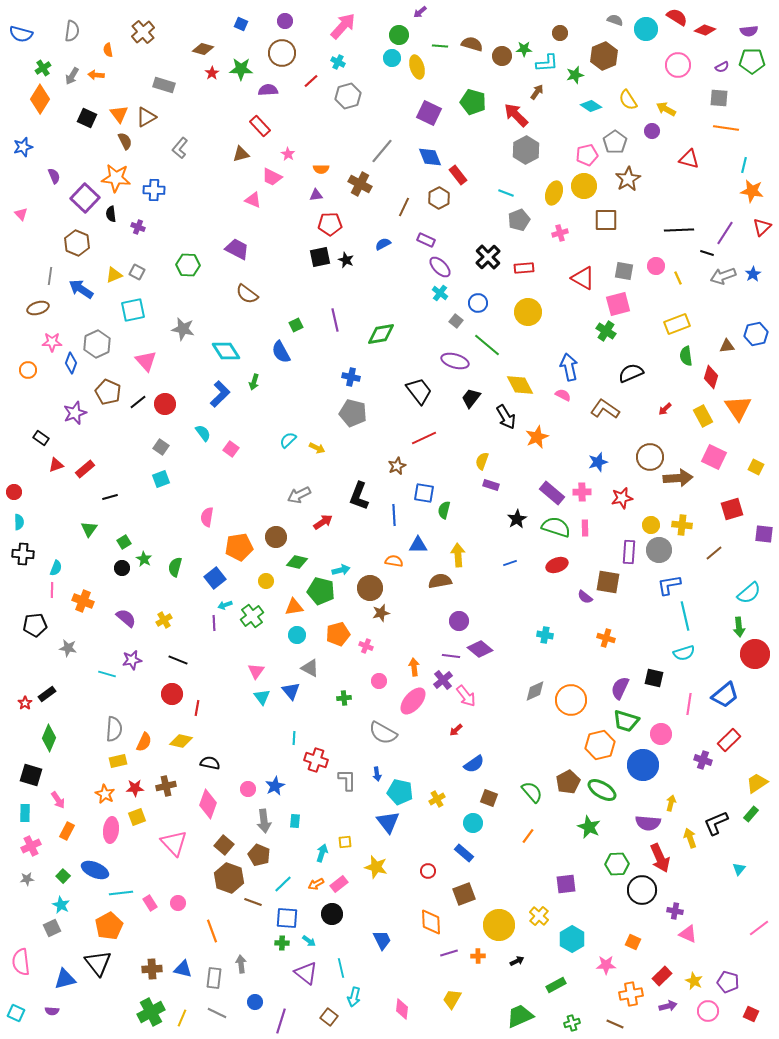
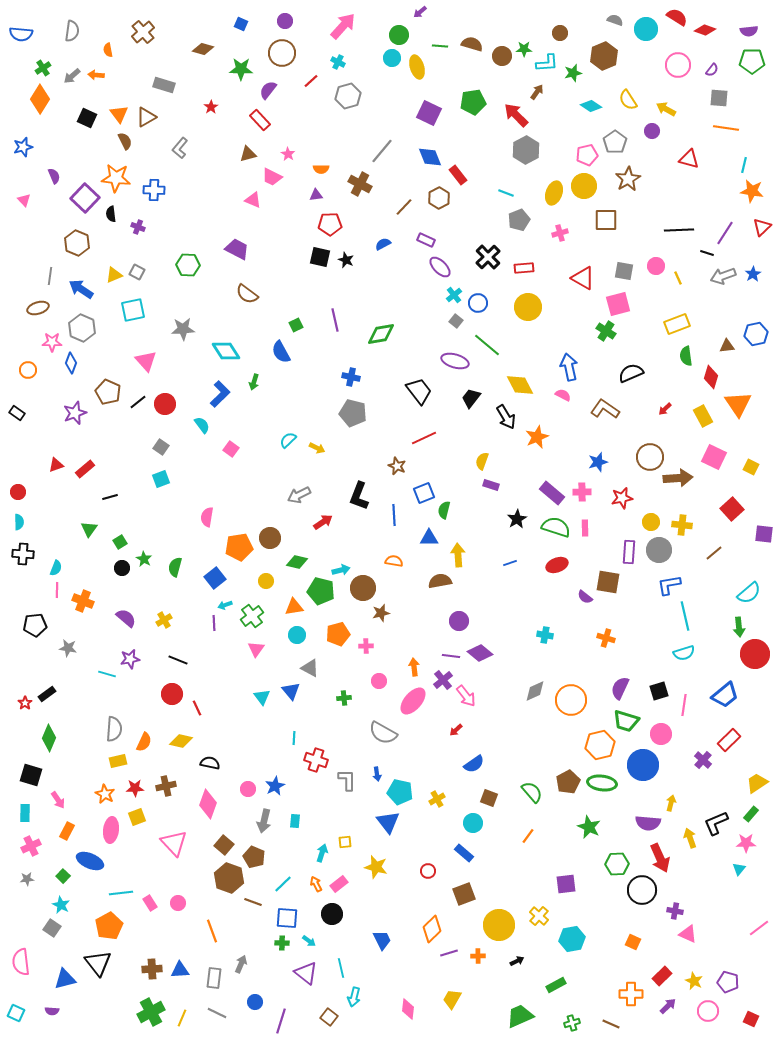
blue semicircle at (21, 34): rotated 10 degrees counterclockwise
purple semicircle at (722, 67): moved 10 px left, 3 px down; rotated 24 degrees counterclockwise
red star at (212, 73): moved 1 px left, 34 px down
green star at (575, 75): moved 2 px left, 2 px up
gray arrow at (72, 76): rotated 18 degrees clockwise
purple semicircle at (268, 90): rotated 48 degrees counterclockwise
green pentagon at (473, 102): rotated 25 degrees counterclockwise
red rectangle at (260, 126): moved 6 px up
brown triangle at (241, 154): moved 7 px right
brown line at (404, 207): rotated 18 degrees clockwise
pink triangle at (21, 214): moved 3 px right, 14 px up
black square at (320, 257): rotated 25 degrees clockwise
cyan cross at (440, 293): moved 14 px right, 2 px down; rotated 14 degrees clockwise
yellow circle at (528, 312): moved 5 px up
gray star at (183, 329): rotated 15 degrees counterclockwise
gray hexagon at (97, 344): moved 15 px left, 16 px up; rotated 12 degrees counterclockwise
orange triangle at (738, 408): moved 4 px up
cyan semicircle at (203, 433): moved 1 px left, 8 px up
black rectangle at (41, 438): moved 24 px left, 25 px up
brown star at (397, 466): rotated 24 degrees counterclockwise
yellow square at (756, 467): moved 5 px left
red circle at (14, 492): moved 4 px right
blue square at (424, 493): rotated 30 degrees counterclockwise
red square at (732, 509): rotated 25 degrees counterclockwise
yellow circle at (651, 525): moved 3 px up
brown circle at (276, 537): moved 6 px left, 1 px down
green square at (124, 542): moved 4 px left
blue triangle at (418, 545): moved 11 px right, 7 px up
brown circle at (370, 588): moved 7 px left
pink line at (52, 590): moved 5 px right
pink cross at (366, 646): rotated 24 degrees counterclockwise
purple diamond at (480, 649): moved 4 px down
purple star at (132, 660): moved 2 px left, 1 px up
pink triangle at (256, 671): moved 22 px up
black square at (654, 678): moved 5 px right, 13 px down; rotated 30 degrees counterclockwise
pink line at (689, 704): moved 5 px left, 1 px down
red line at (197, 708): rotated 35 degrees counterclockwise
purple cross at (703, 760): rotated 24 degrees clockwise
green ellipse at (602, 790): moved 7 px up; rotated 24 degrees counterclockwise
gray arrow at (264, 821): rotated 20 degrees clockwise
brown pentagon at (259, 855): moved 5 px left, 2 px down
blue ellipse at (95, 870): moved 5 px left, 9 px up
orange arrow at (316, 884): rotated 91 degrees clockwise
orange diamond at (431, 922): moved 1 px right, 7 px down; rotated 48 degrees clockwise
gray square at (52, 928): rotated 30 degrees counterclockwise
cyan hexagon at (572, 939): rotated 20 degrees clockwise
gray arrow at (241, 964): rotated 30 degrees clockwise
pink star at (606, 965): moved 140 px right, 122 px up
blue triangle at (183, 969): moved 3 px left, 1 px down; rotated 18 degrees counterclockwise
orange cross at (631, 994): rotated 10 degrees clockwise
purple arrow at (668, 1006): rotated 30 degrees counterclockwise
pink diamond at (402, 1009): moved 6 px right
red square at (751, 1014): moved 5 px down
brown line at (615, 1024): moved 4 px left
